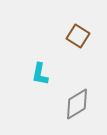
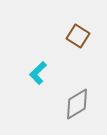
cyan L-shape: moved 2 px left, 1 px up; rotated 35 degrees clockwise
